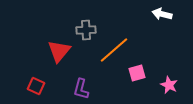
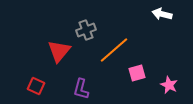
gray cross: rotated 18 degrees counterclockwise
